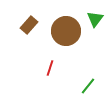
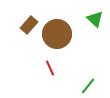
green triangle: rotated 24 degrees counterclockwise
brown circle: moved 9 px left, 3 px down
red line: rotated 42 degrees counterclockwise
